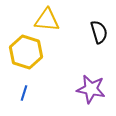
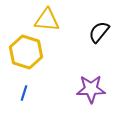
black semicircle: rotated 125 degrees counterclockwise
purple star: rotated 12 degrees counterclockwise
